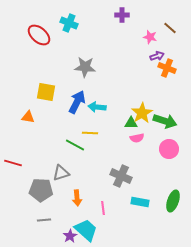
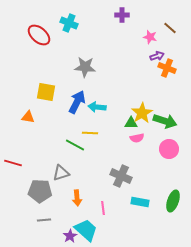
gray pentagon: moved 1 px left, 1 px down
